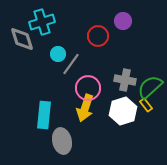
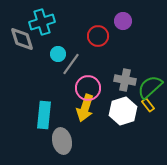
yellow rectangle: moved 2 px right
